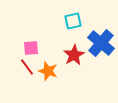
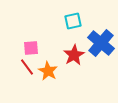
orange star: rotated 12 degrees clockwise
